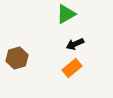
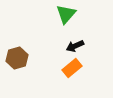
green triangle: rotated 20 degrees counterclockwise
black arrow: moved 2 px down
